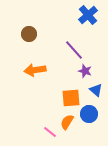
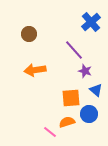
blue cross: moved 3 px right, 7 px down
orange semicircle: rotated 42 degrees clockwise
